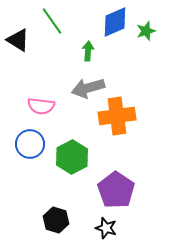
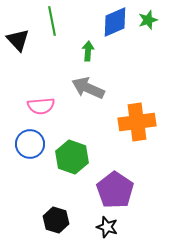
green line: rotated 24 degrees clockwise
green star: moved 2 px right, 11 px up
black triangle: rotated 15 degrees clockwise
gray arrow: rotated 40 degrees clockwise
pink semicircle: rotated 12 degrees counterclockwise
orange cross: moved 20 px right, 6 px down
green hexagon: rotated 12 degrees counterclockwise
purple pentagon: moved 1 px left
black star: moved 1 px right, 1 px up
